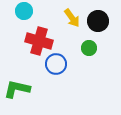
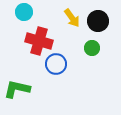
cyan circle: moved 1 px down
green circle: moved 3 px right
